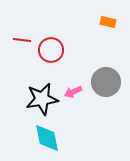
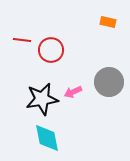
gray circle: moved 3 px right
